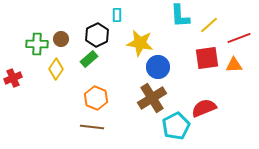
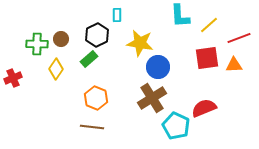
cyan pentagon: rotated 20 degrees counterclockwise
